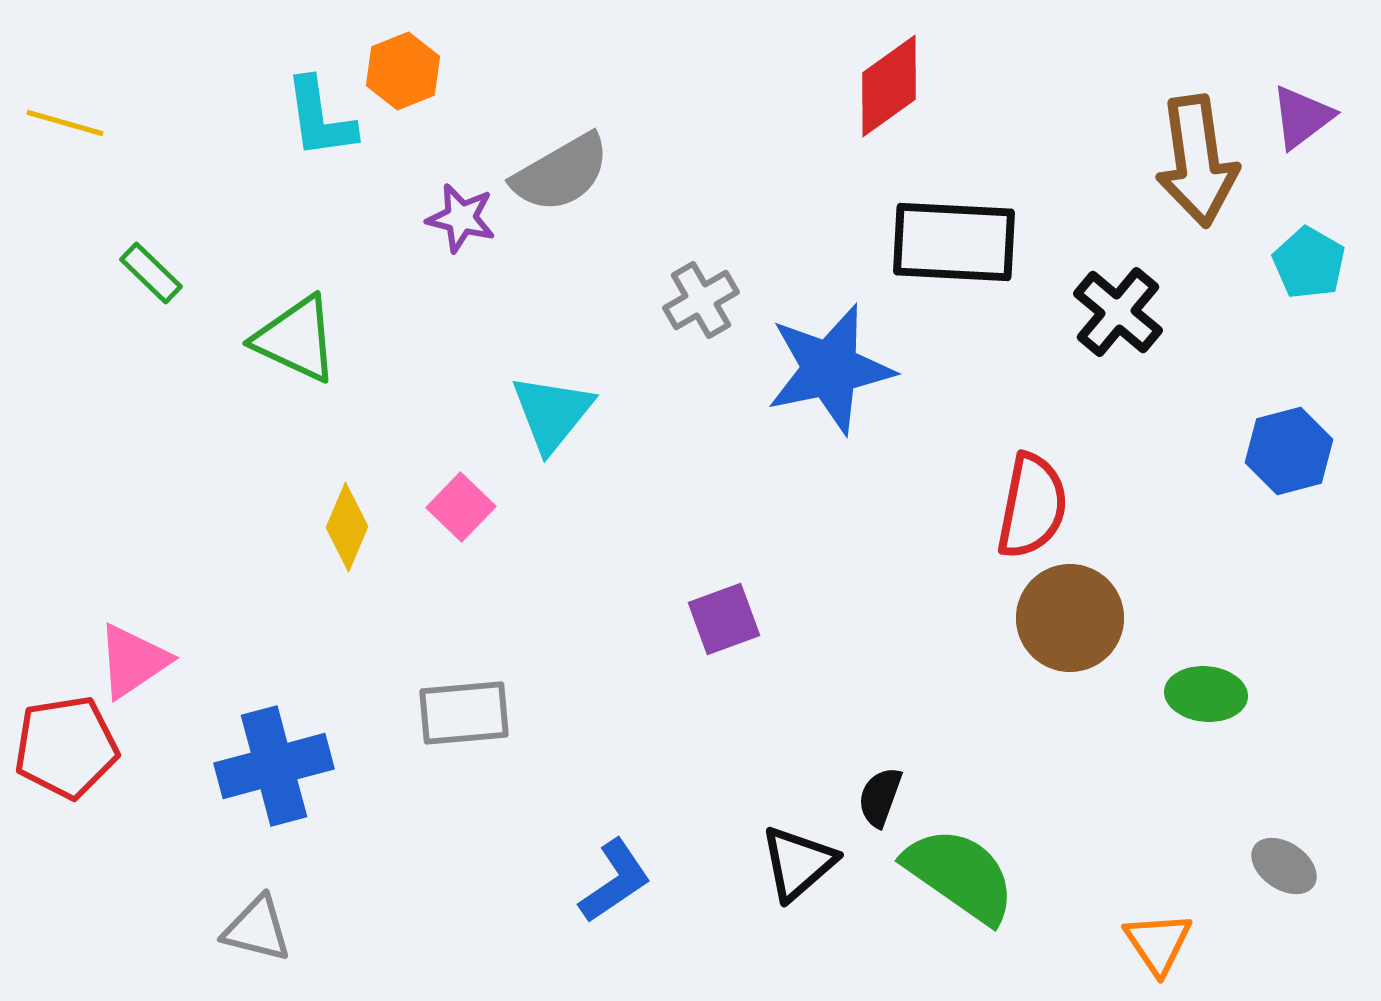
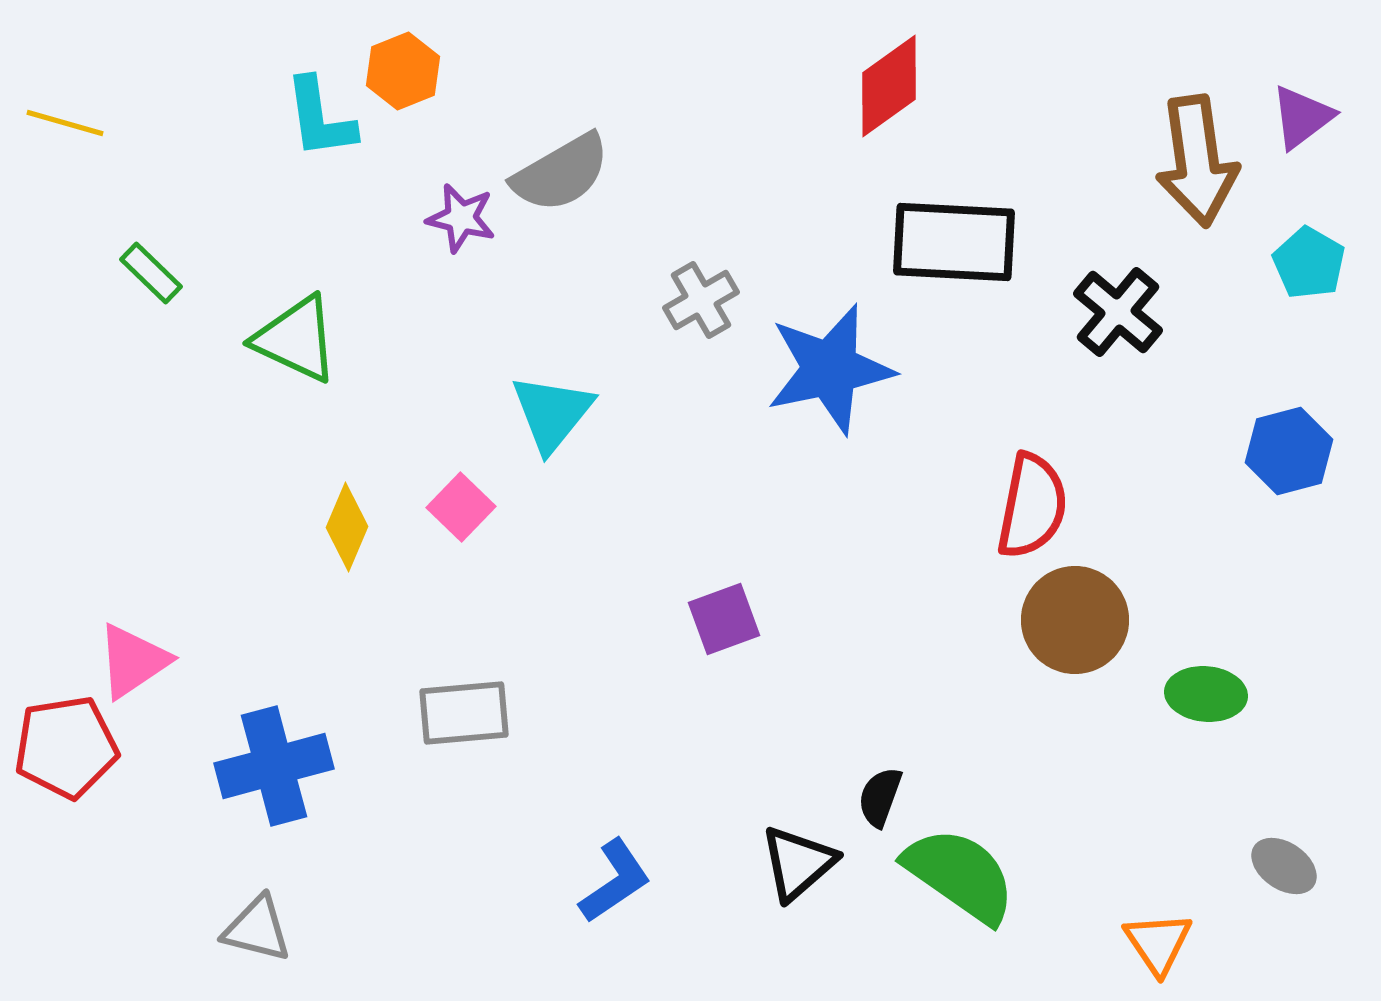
brown circle: moved 5 px right, 2 px down
